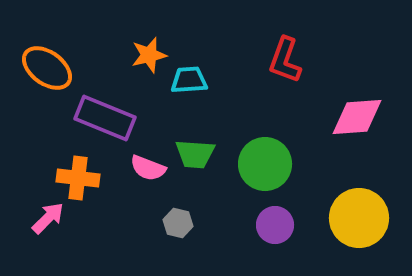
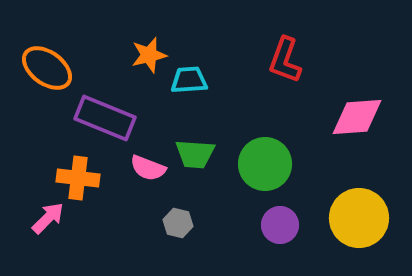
purple circle: moved 5 px right
